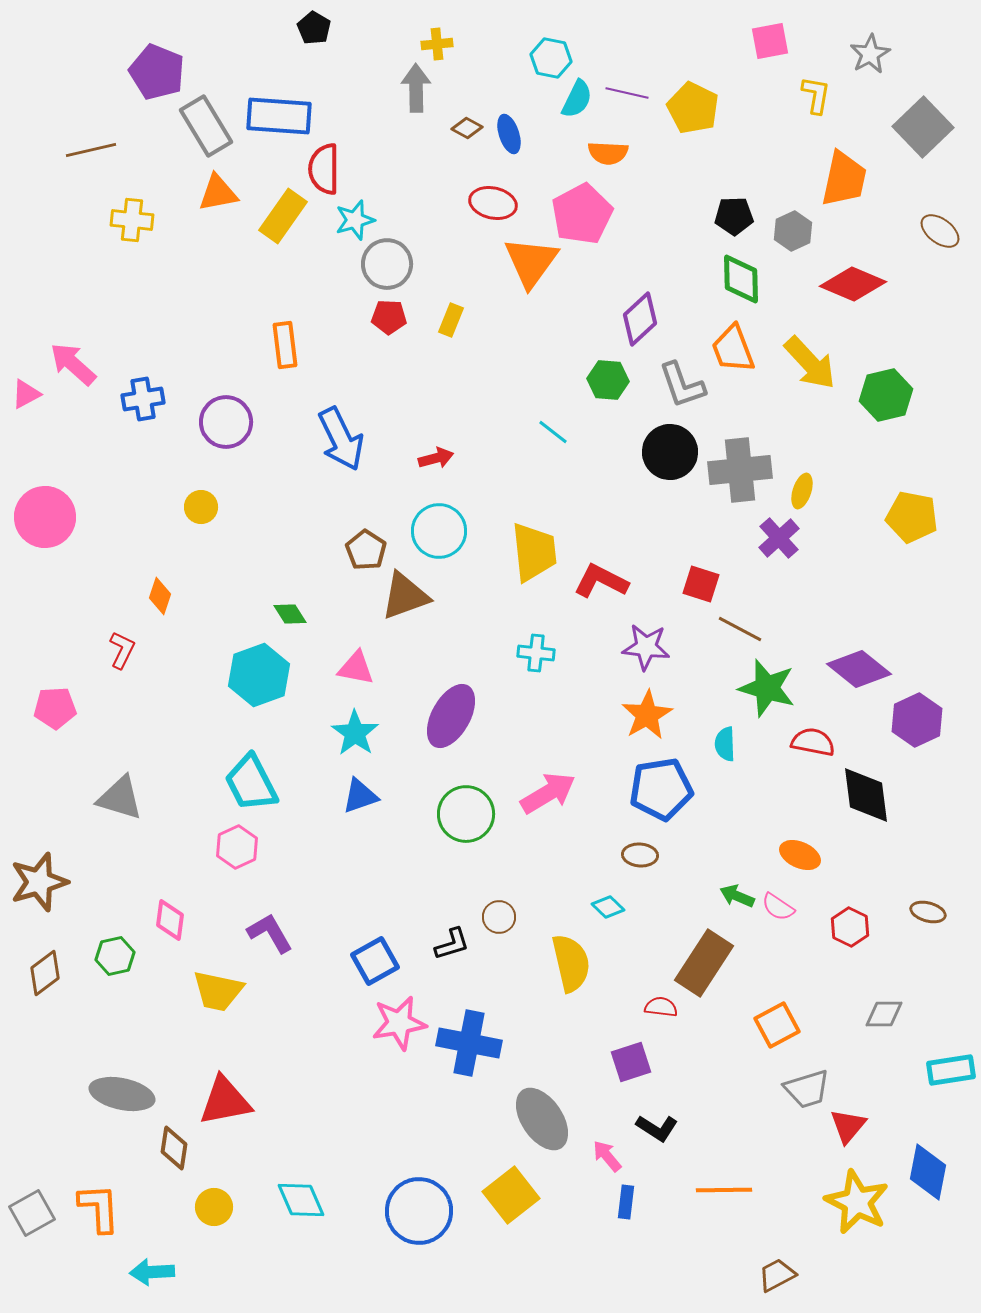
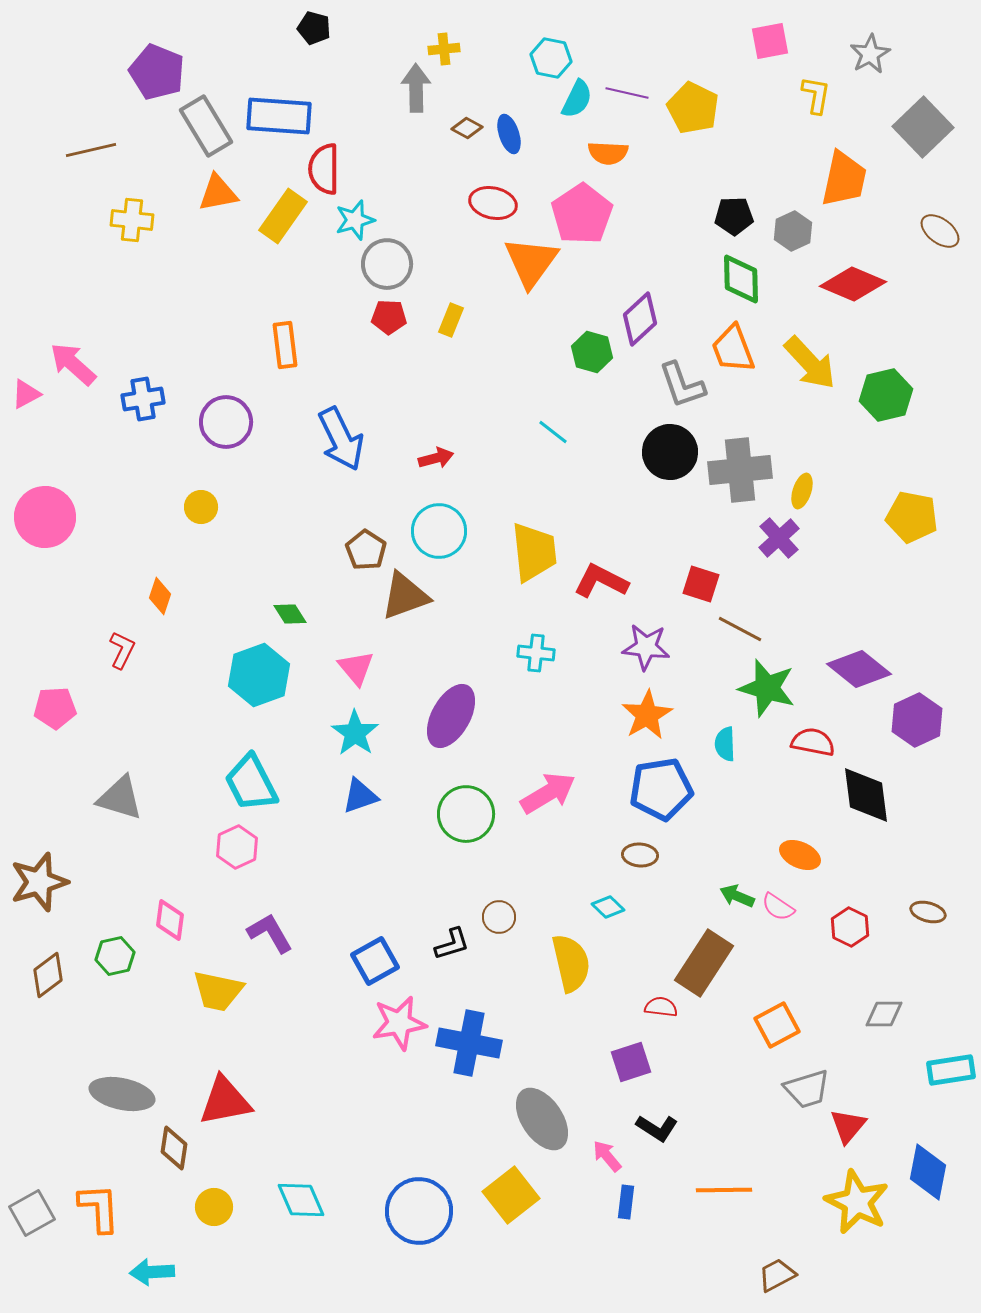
black pentagon at (314, 28): rotated 16 degrees counterclockwise
yellow cross at (437, 44): moved 7 px right, 5 px down
pink pentagon at (582, 214): rotated 6 degrees counterclockwise
green hexagon at (608, 380): moved 16 px left, 28 px up; rotated 12 degrees clockwise
pink triangle at (356, 668): rotated 39 degrees clockwise
brown diamond at (45, 973): moved 3 px right, 2 px down
